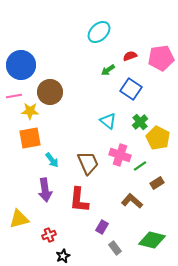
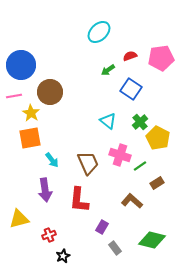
yellow star: moved 1 px right, 2 px down; rotated 30 degrees clockwise
